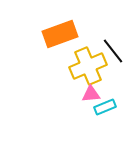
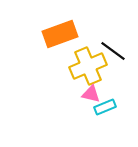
black line: rotated 16 degrees counterclockwise
pink triangle: rotated 18 degrees clockwise
